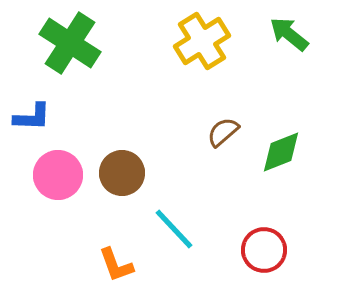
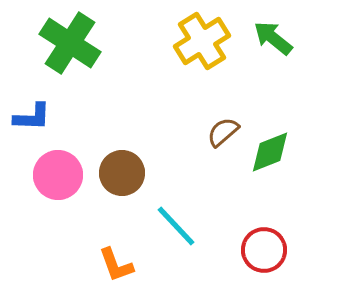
green arrow: moved 16 px left, 4 px down
green diamond: moved 11 px left
cyan line: moved 2 px right, 3 px up
